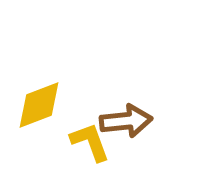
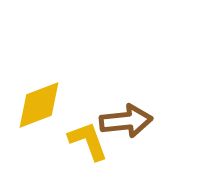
yellow L-shape: moved 2 px left, 1 px up
